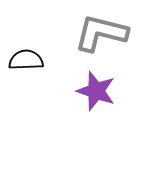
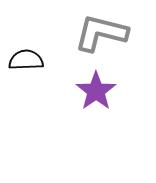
purple star: rotated 18 degrees clockwise
